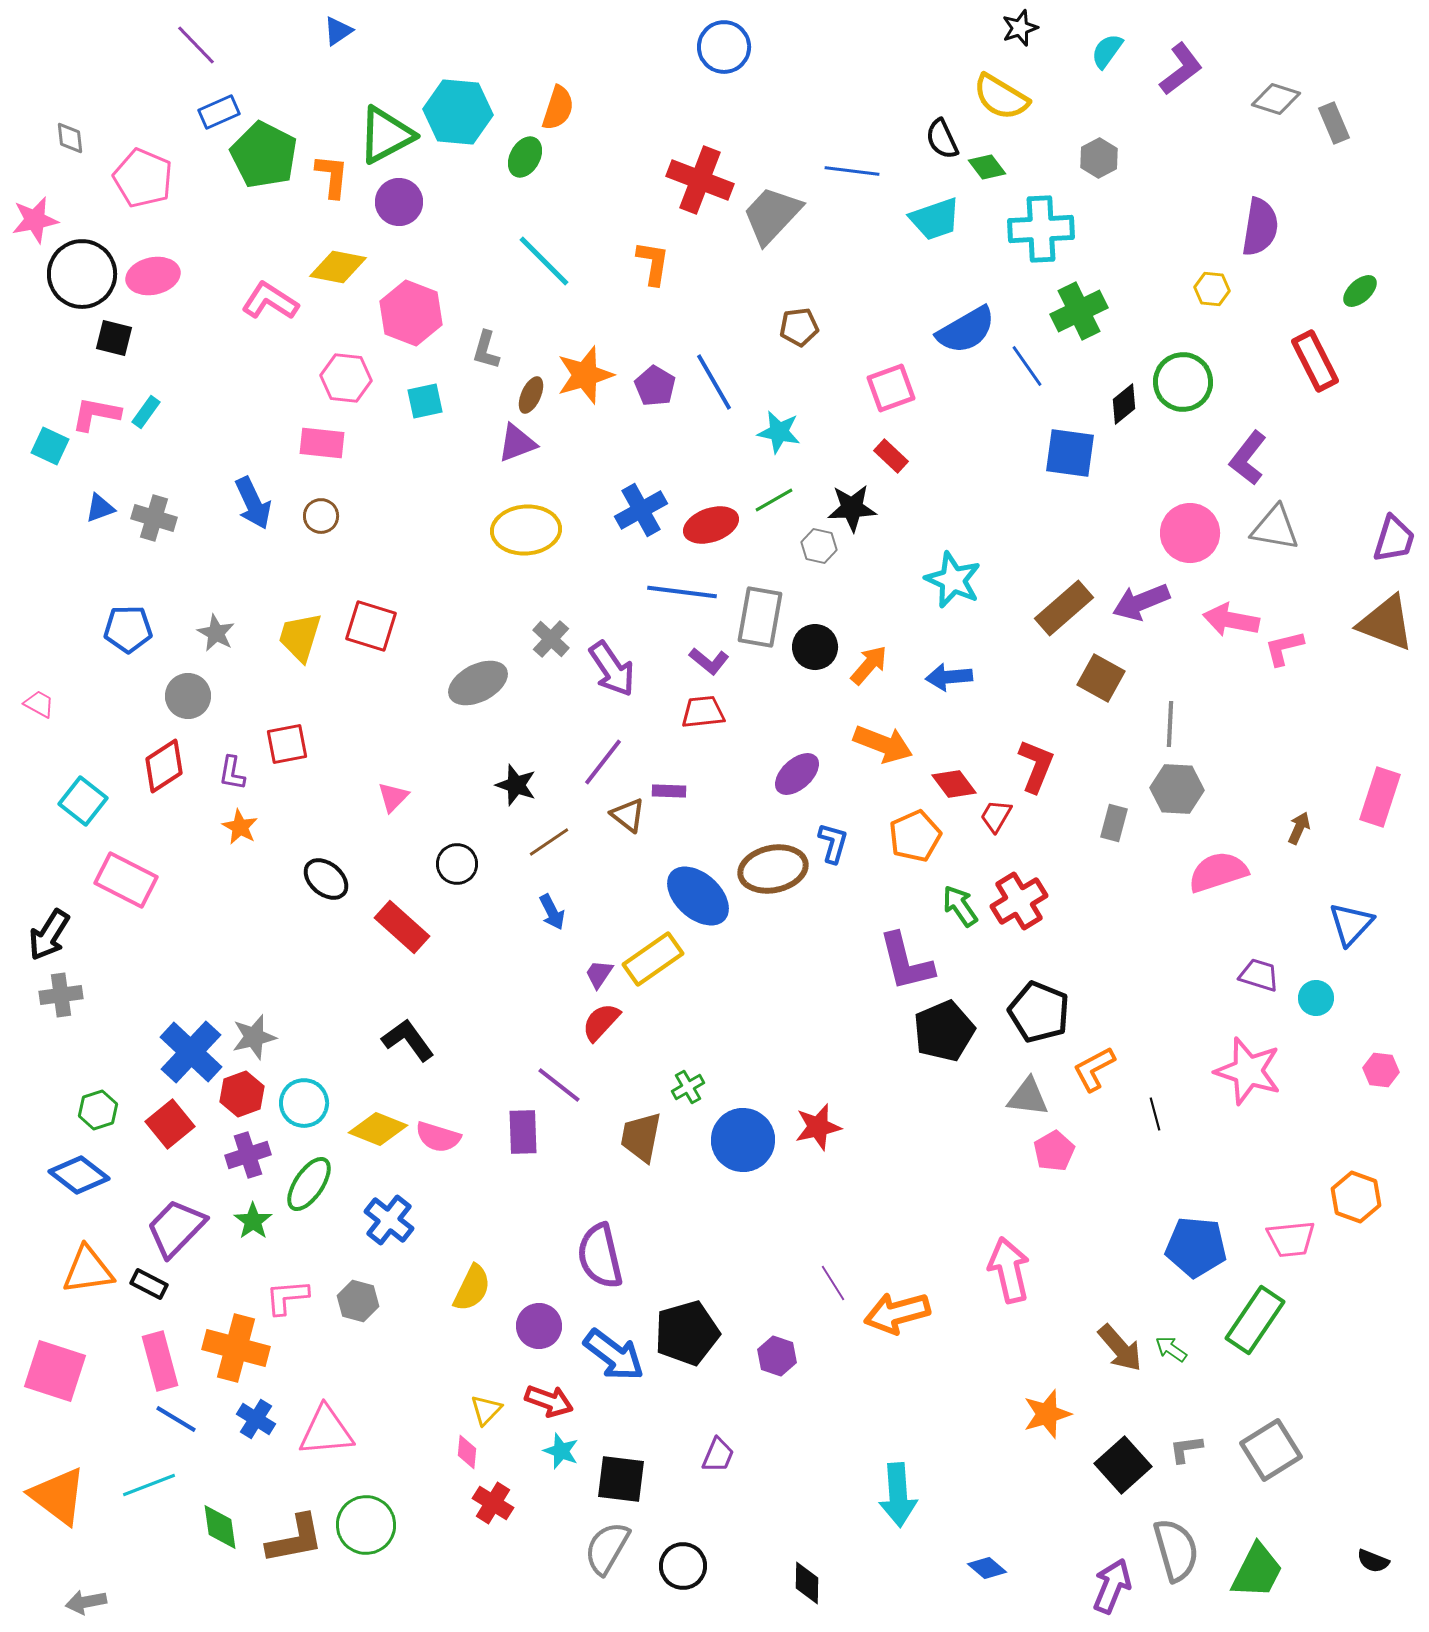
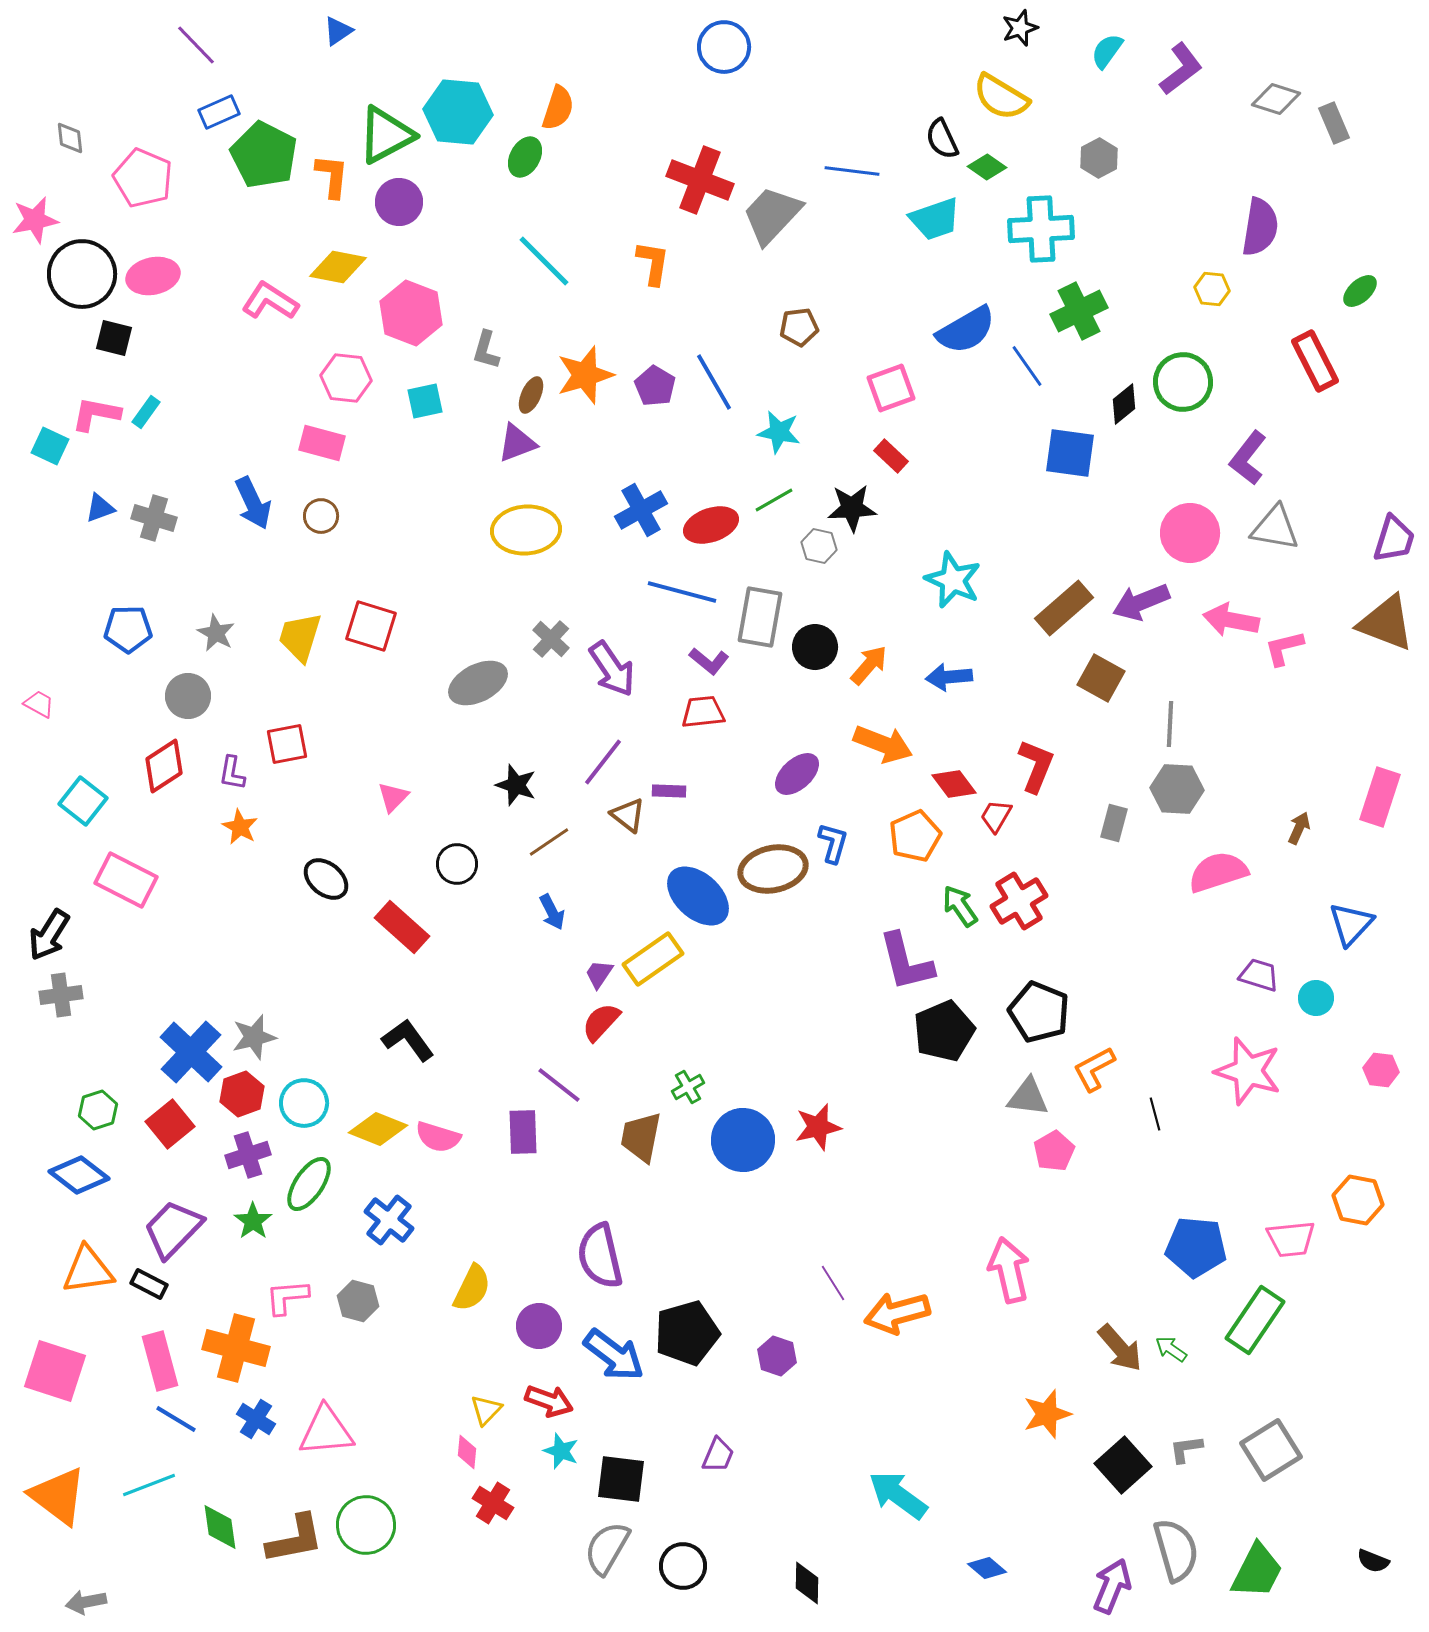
green diamond at (987, 167): rotated 18 degrees counterclockwise
pink rectangle at (322, 443): rotated 9 degrees clockwise
blue line at (682, 592): rotated 8 degrees clockwise
orange hexagon at (1356, 1197): moved 2 px right, 3 px down; rotated 9 degrees counterclockwise
purple trapezoid at (176, 1228): moved 3 px left, 1 px down
cyan arrow at (898, 1495): rotated 130 degrees clockwise
